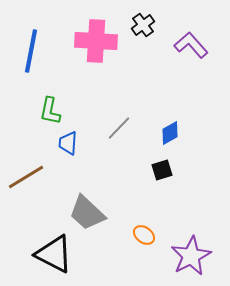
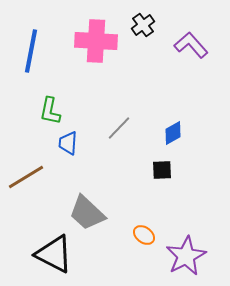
blue diamond: moved 3 px right
black square: rotated 15 degrees clockwise
purple star: moved 5 px left
